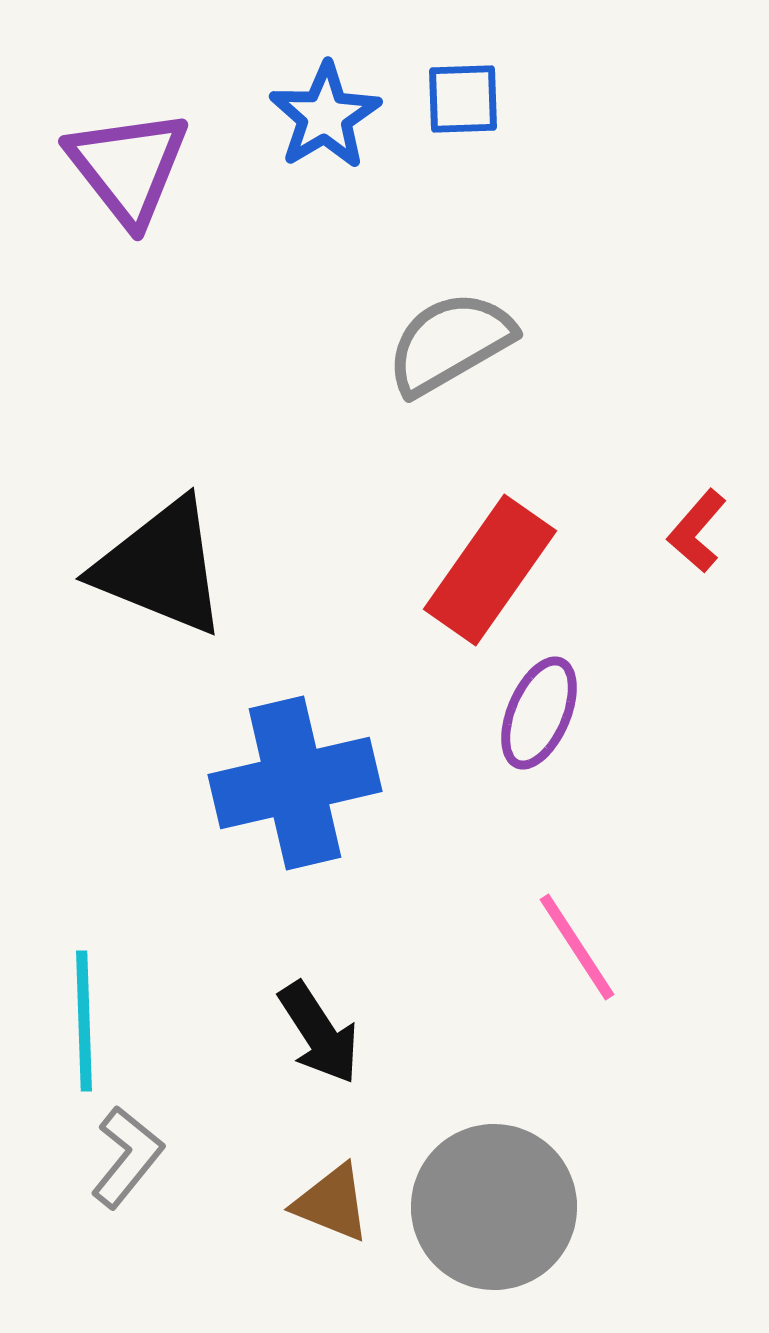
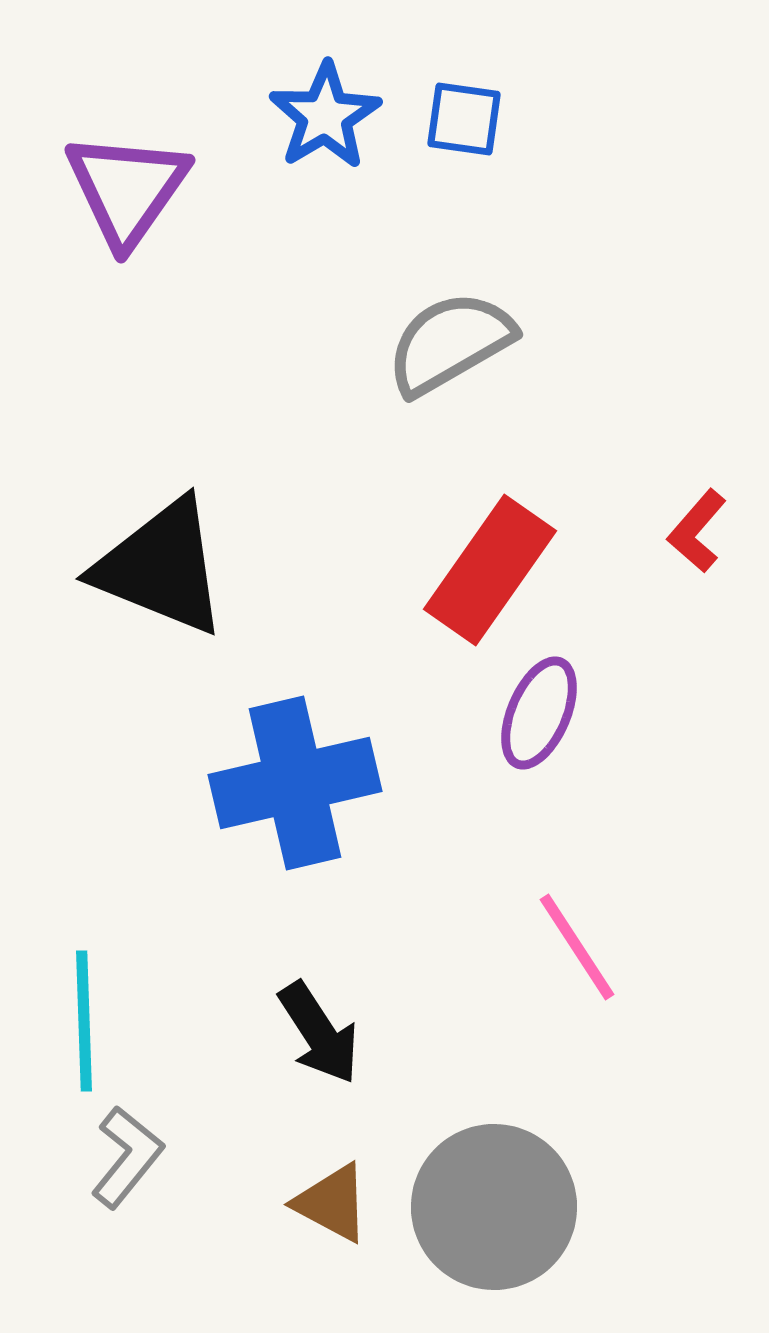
blue square: moved 1 px right, 20 px down; rotated 10 degrees clockwise
purple triangle: moved 1 px left, 22 px down; rotated 13 degrees clockwise
brown triangle: rotated 6 degrees clockwise
